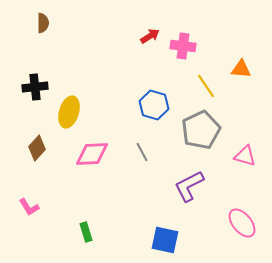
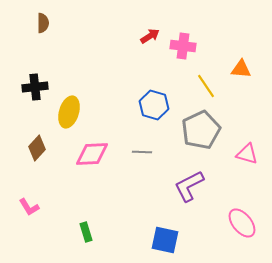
gray line: rotated 60 degrees counterclockwise
pink triangle: moved 2 px right, 2 px up
